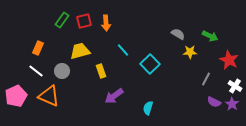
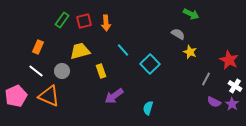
green arrow: moved 19 px left, 22 px up
orange rectangle: moved 1 px up
yellow star: rotated 24 degrees clockwise
